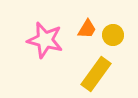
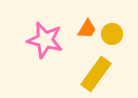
yellow circle: moved 1 px left, 1 px up
